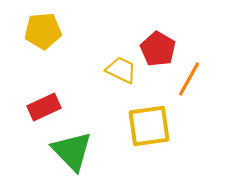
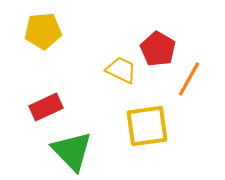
red rectangle: moved 2 px right
yellow square: moved 2 px left
